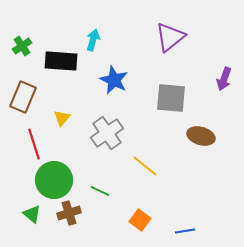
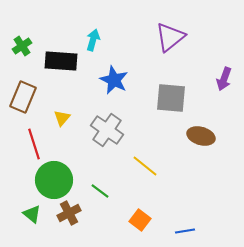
gray cross: moved 3 px up; rotated 20 degrees counterclockwise
green line: rotated 12 degrees clockwise
brown cross: rotated 10 degrees counterclockwise
